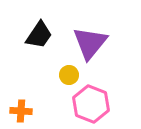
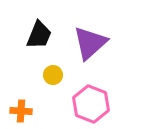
black trapezoid: rotated 12 degrees counterclockwise
purple triangle: rotated 9 degrees clockwise
yellow circle: moved 16 px left
